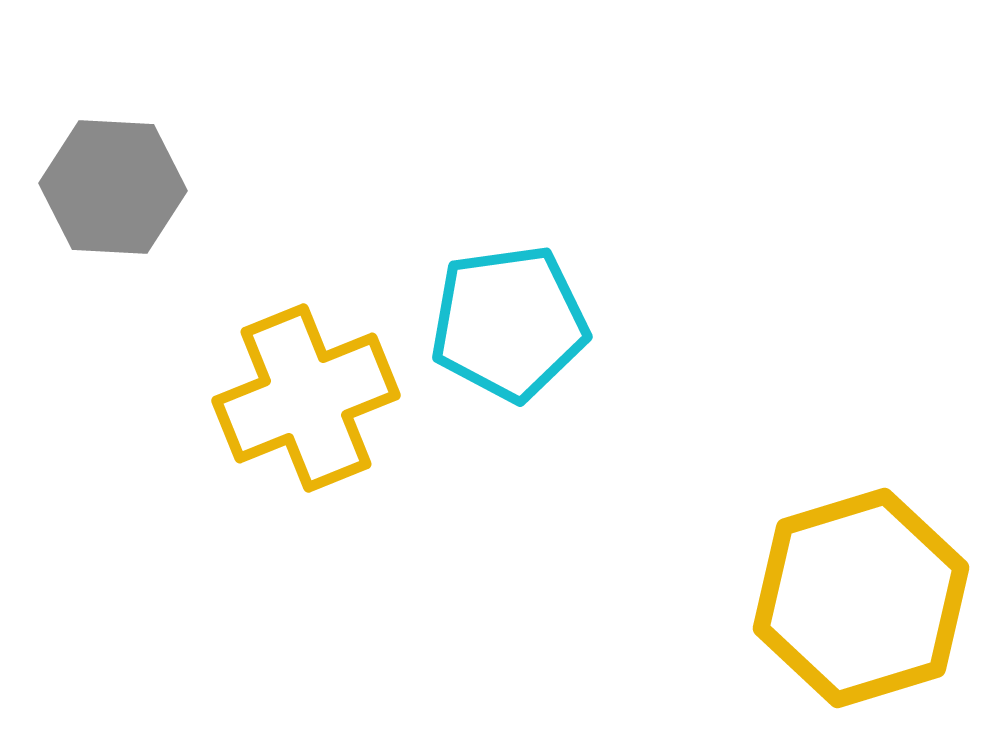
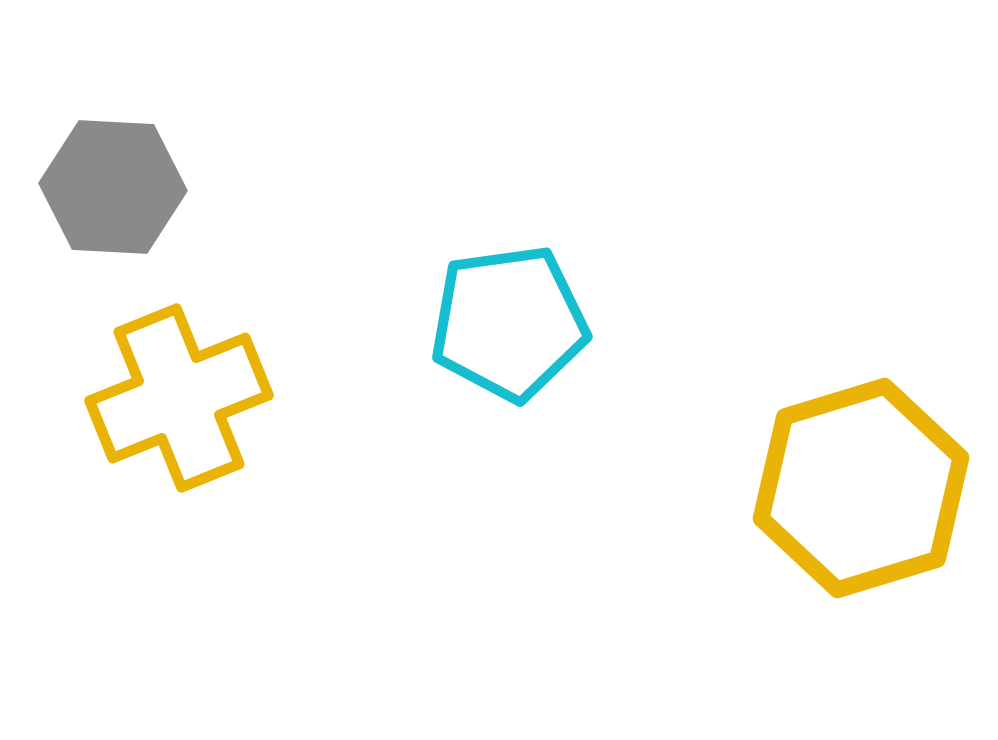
yellow cross: moved 127 px left
yellow hexagon: moved 110 px up
